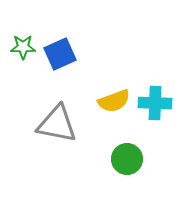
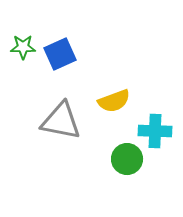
cyan cross: moved 28 px down
gray triangle: moved 4 px right, 3 px up
